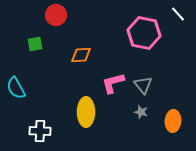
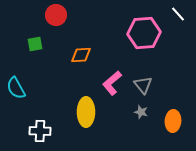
pink hexagon: rotated 16 degrees counterclockwise
pink L-shape: moved 1 px left; rotated 25 degrees counterclockwise
